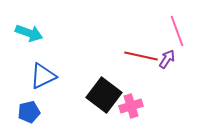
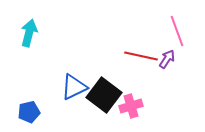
cyan arrow: rotated 96 degrees counterclockwise
blue triangle: moved 31 px right, 11 px down
